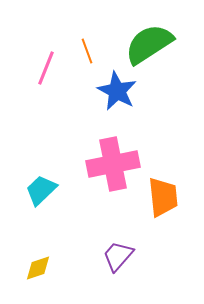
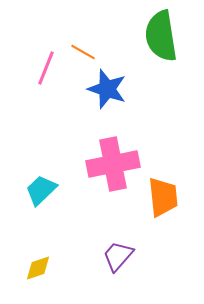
green semicircle: moved 12 px right, 8 px up; rotated 66 degrees counterclockwise
orange line: moved 4 px left, 1 px down; rotated 40 degrees counterclockwise
blue star: moved 10 px left, 2 px up; rotated 9 degrees counterclockwise
